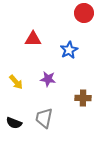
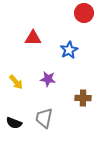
red triangle: moved 1 px up
